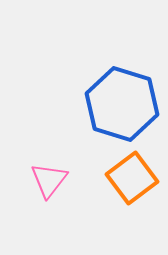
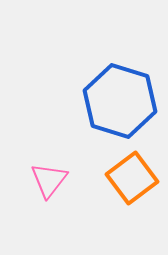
blue hexagon: moved 2 px left, 3 px up
